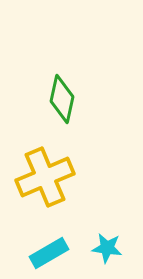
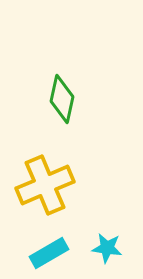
yellow cross: moved 8 px down
